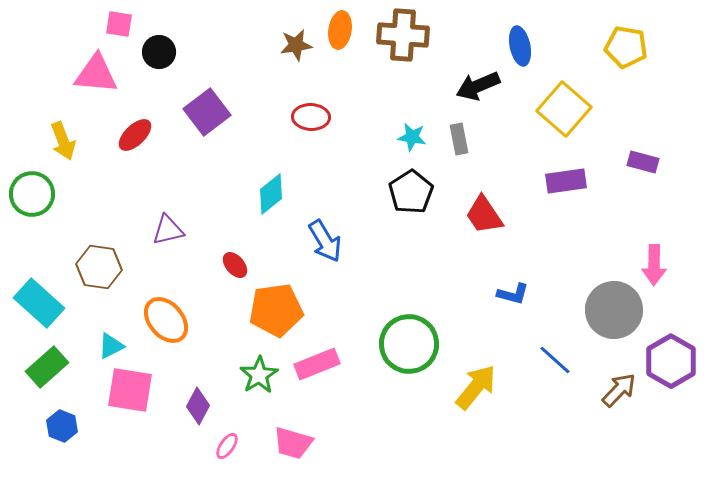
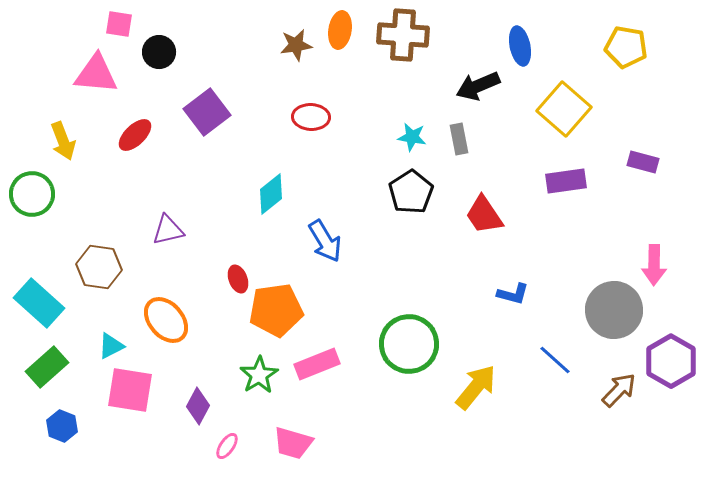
red ellipse at (235, 265): moved 3 px right, 14 px down; rotated 20 degrees clockwise
